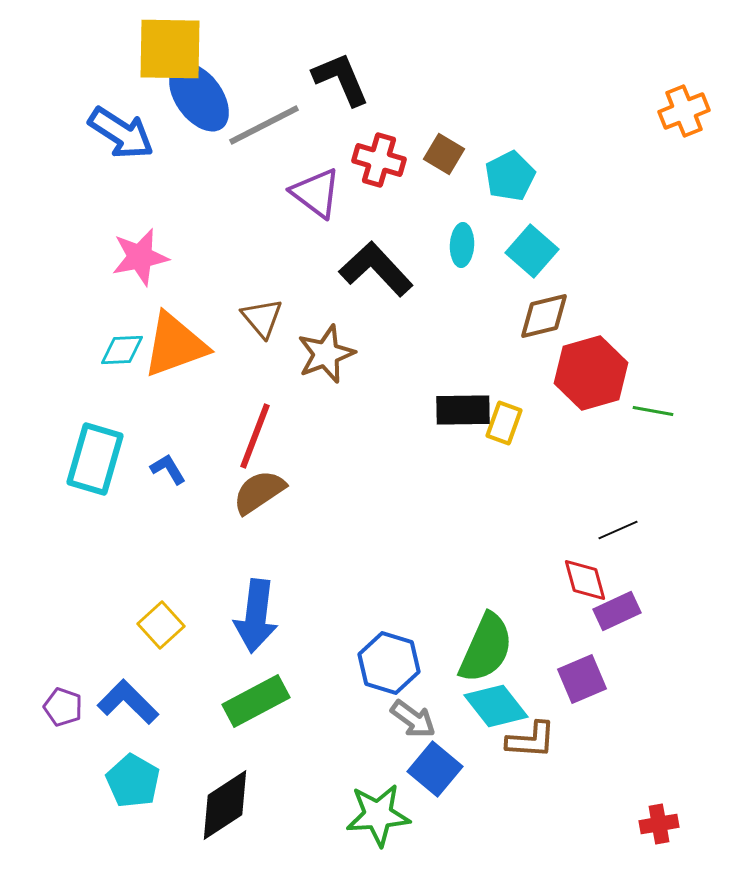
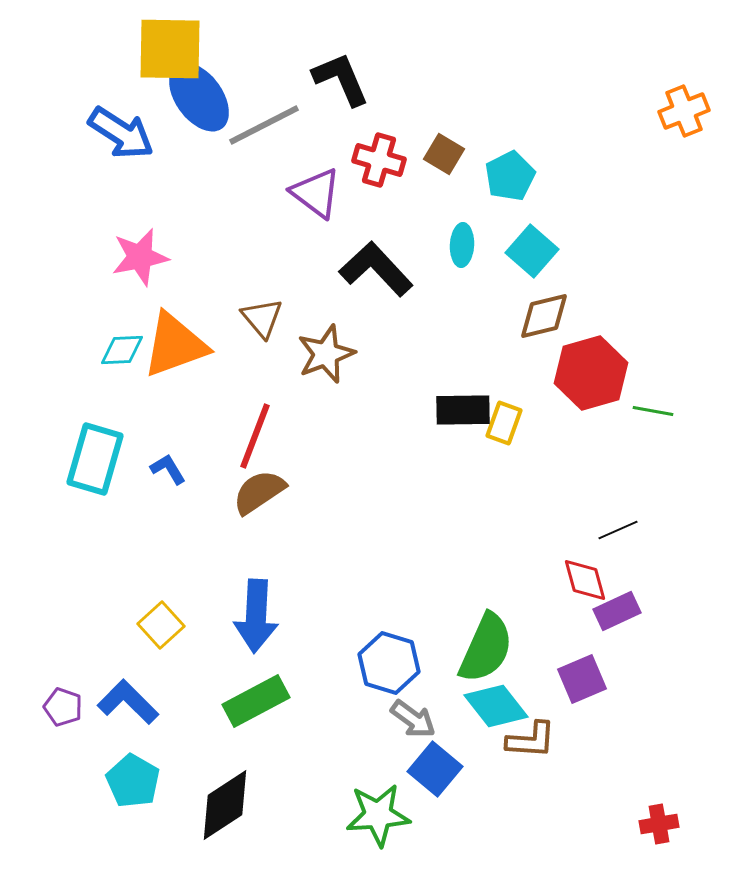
blue arrow at (256, 616): rotated 4 degrees counterclockwise
